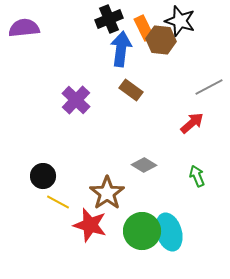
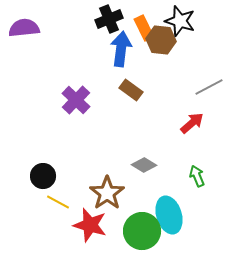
cyan ellipse: moved 17 px up
